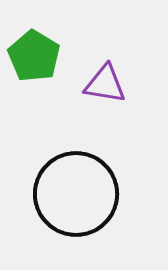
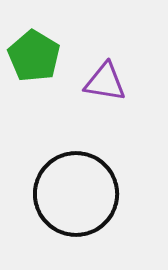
purple triangle: moved 2 px up
